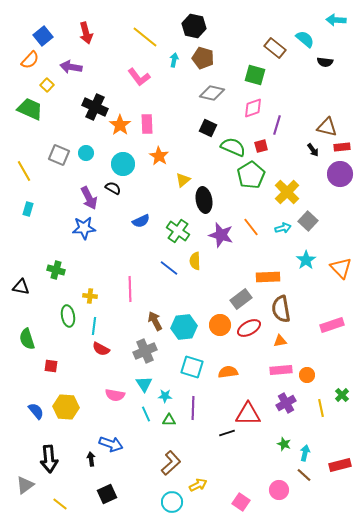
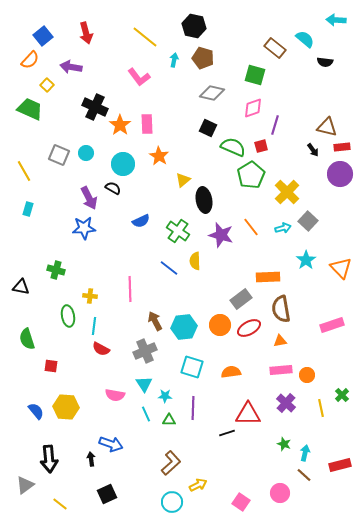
purple line at (277, 125): moved 2 px left
orange semicircle at (228, 372): moved 3 px right
purple cross at (286, 403): rotated 18 degrees counterclockwise
pink circle at (279, 490): moved 1 px right, 3 px down
